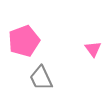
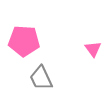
pink pentagon: rotated 24 degrees clockwise
